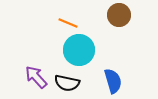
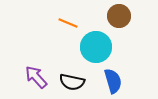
brown circle: moved 1 px down
cyan circle: moved 17 px right, 3 px up
black semicircle: moved 5 px right, 1 px up
